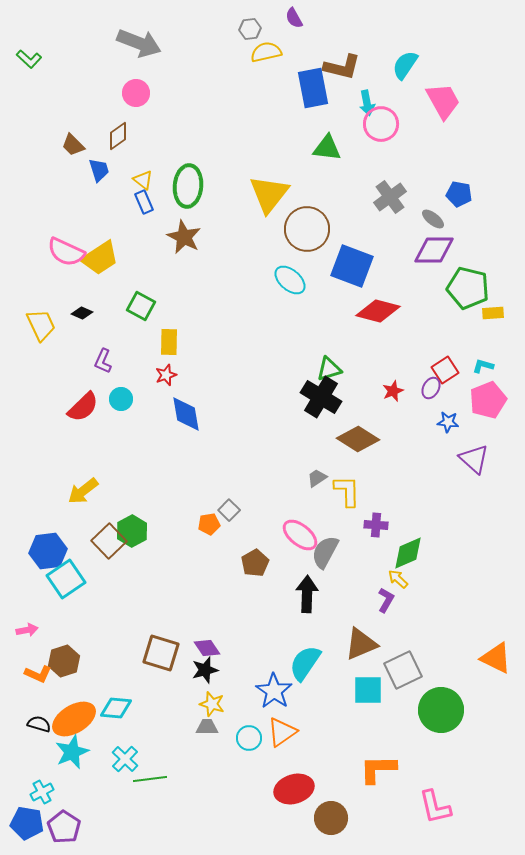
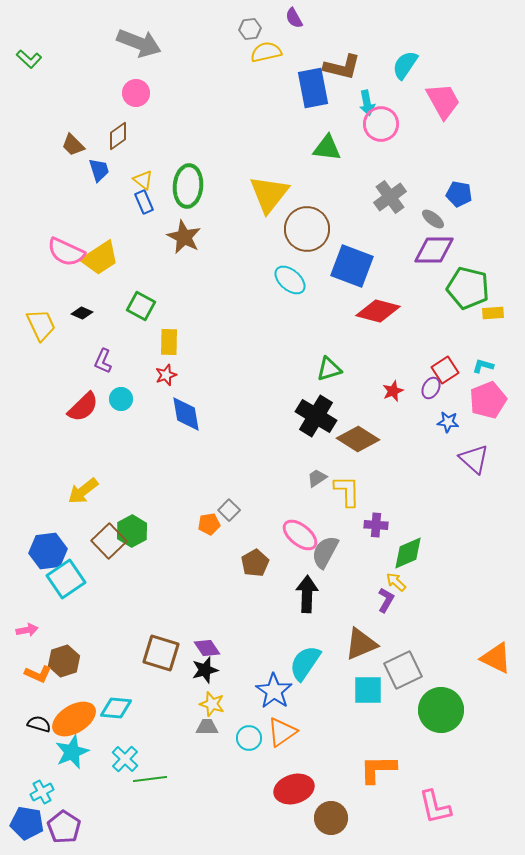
black cross at (321, 397): moved 5 px left, 19 px down
yellow arrow at (398, 579): moved 2 px left, 3 px down
